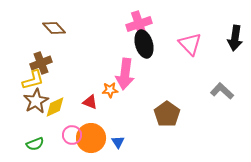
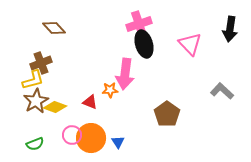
black arrow: moved 5 px left, 9 px up
yellow diamond: rotated 45 degrees clockwise
